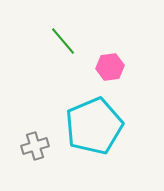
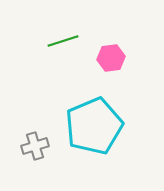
green line: rotated 68 degrees counterclockwise
pink hexagon: moved 1 px right, 9 px up
